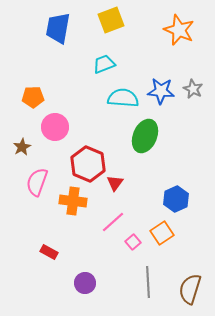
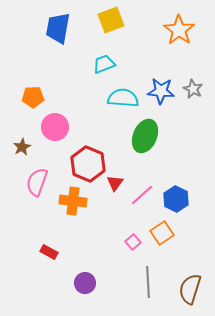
orange star: rotated 12 degrees clockwise
blue hexagon: rotated 10 degrees counterclockwise
pink line: moved 29 px right, 27 px up
